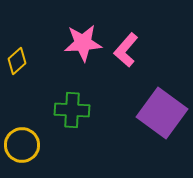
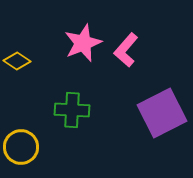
pink star: rotated 18 degrees counterclockwise
yellow diamond: rotated 76 degrees clockwise
purple square: rotated 27 degrees clockwise
yellow circle: moved 1 px left, 2 px down
